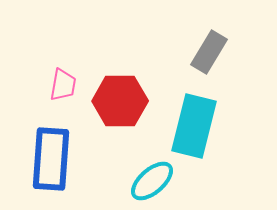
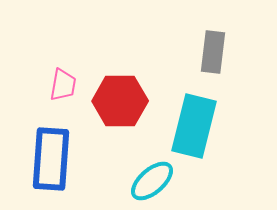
gray rectangle: moved 4 px right; rotated 24 degrees counterclockwise
